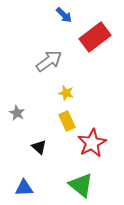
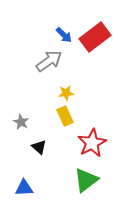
blue arrow: moved 20 px down
yellow star: rotated 21 degrees counterclockwise
gray star: moved 4 px right, 9 px down
yellow rectangle: moved 2 px left, 5 px up
green triangle: moved 5 px right, 5 px up; rotated 44 degrees clockwise
